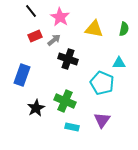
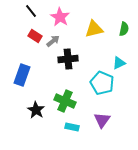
yellow triangle: rotated 24 degrees counterclockwise
red rectangle: rotated 56 degrees clockwise
gray arrow: moved 1 px left, 1 px down
black cross: rotated 24 degrees counterclockwise
cyan triangle: rotated 24 degrees counterclockwise
black star: moved 2 px down; rotated 12 degrees counterclockwise
